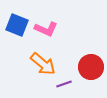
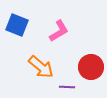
pink L-shape: moved 13 px right, 2 px down; rotated 55 degrees counterclockwise
orange arrow: moved 2 px left, 3 px down
purple line: moved 3 px right, 3 px down; rotated 21 degrees clockwise
